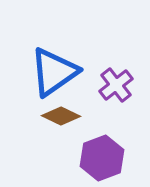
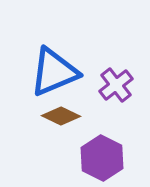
blue triangle: rotated 12 degrees clockwise
purple hexagon: rotated 12 degrees counterclockwise
